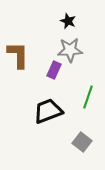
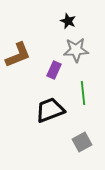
gray star: moved 6 px right
brown L-shape: rotated 68 degrees clockwise
green line: moved 5 px left, 4 px up; rotated 25 degrees counterclockwise
black trapezoid: moved 2 px right, 1 px up
gray square: rotated 24 degrees clockwise
